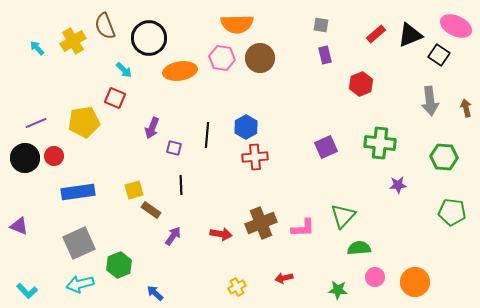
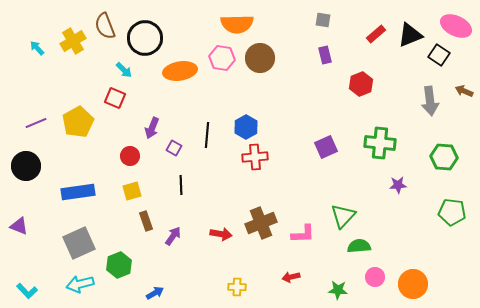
gray square at (321, 25): moved 2 px right, 5 px up
black circle at (149, 38): moved 4 px left
brown arrow at (466, 108): moved 2 px left, 17 px up; rotated 54 degrees counterclockwise
yellow pentagon at (84, 122): moved 6 px left; rotated 20 degrees counterclockwise
purple square at (174, 148): rotated 14 degrees clockwise
red circle at (54, 156): moved 76 px right
black circle at (25, 158): moved 1 px right, 8 px down
yellow square at (134, 190): moved 2 px left, 1 px down
brown rectangle at (151, 210): moved 5 px left, 11 px down; rotated 36 degrees clockwise
pink L-shape at (303, 228): moved 6 px down
green semicircle at (359, 248): moved 2 px up
red arrow at (284, 278): moved 7 px right, 1 px up
orange circle at (415, 282): moved 2 px left, 2 px down
yellow cross at (237, 287): rotated 30 degrees clockwise
blue arrow at (155, 293): rotated 108 degrees clockwise
